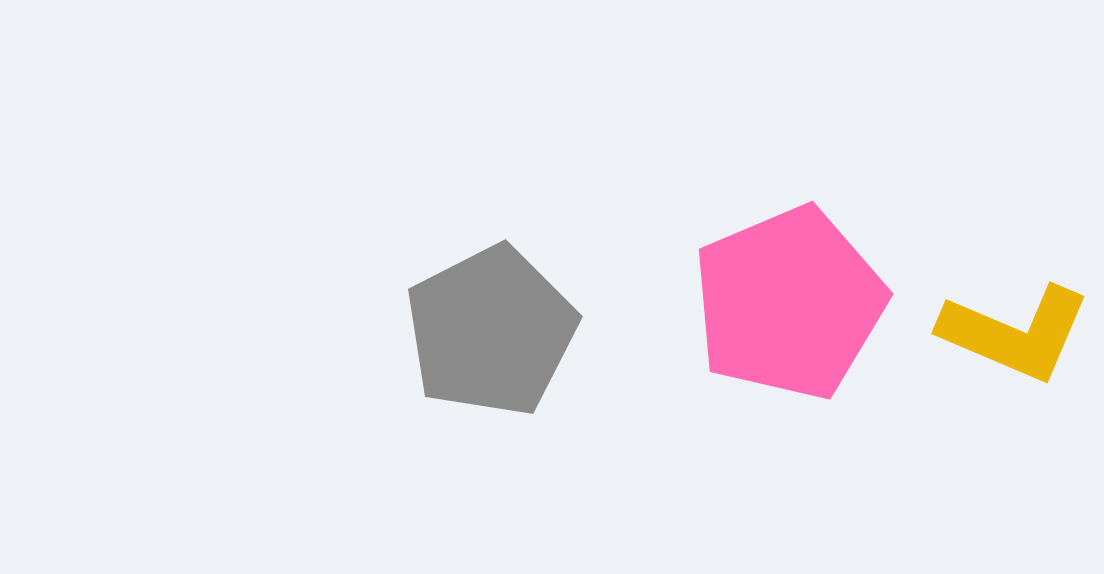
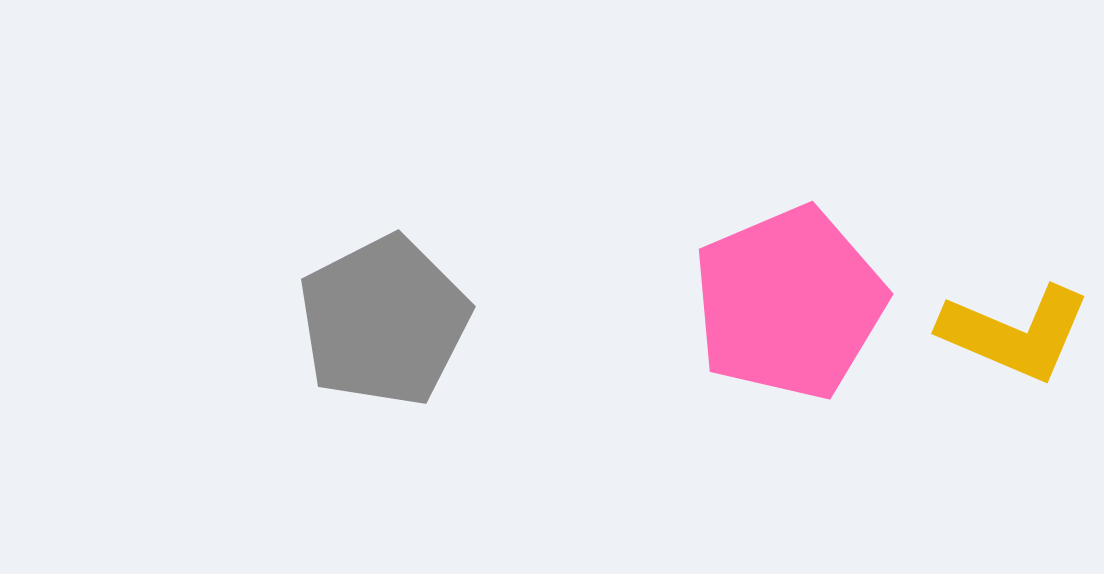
gray pentagon: moved 107 px left, 10 px up
